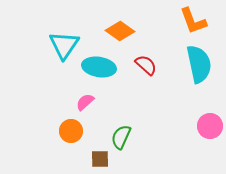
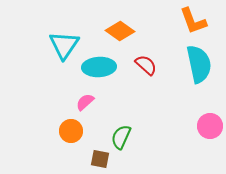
cyan ellipse: rotated 12 degrees counterclockwise
brown square: rotated 12 degrees clockwise
